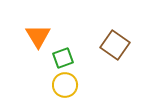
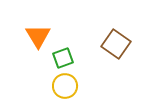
brown square: moved 1 px right, 1 px up
yellow circle: moved 1 px down
